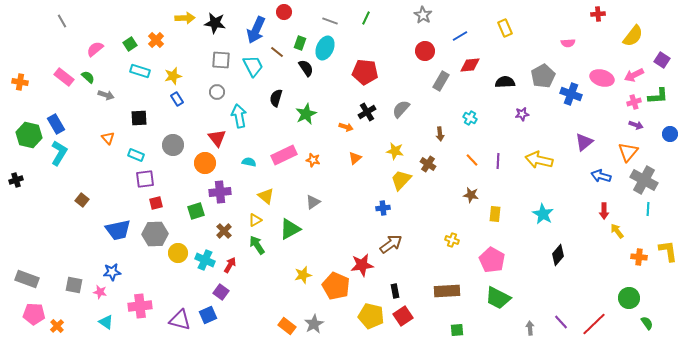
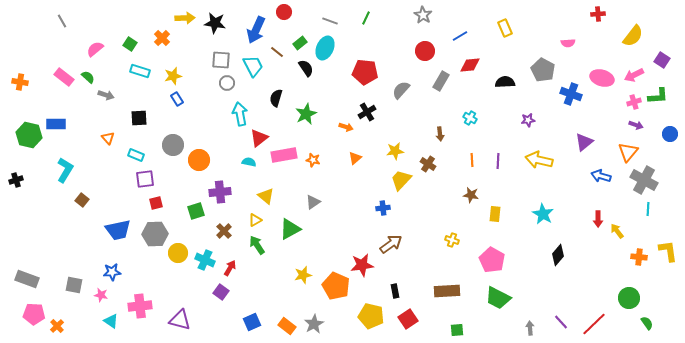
orange cross at (156, 40): moved 6 px right, 2 px up
green rectangle at (300, 43): rotated 32 degrees clockwise
green square at (130, 44): rotated 24 degrees counterclockwise
gray pentagon at (543, 76): moved 6 px up; rotated 15 degrees counterclockwise
gray circle at (217, 92): moved 10 px right, 9 px up
gray semicircle at (401, 109): moved 19 px up
purple star at (522, 114): moved 6 px right, 6 px down
cyan arrow at (239, 116): moved 1 px right, 2 px up
blue rectangle at (56, 124): rotated 60 degrees counterclockwise
red triangle at (217, 138): moved 42 px right; rotated 30 degrees clockwise
yellow star at (395, 151): rotated 18 degrees counterclockwise
cyan L-shape at (59, 153): moved 6 px right, 17 px down
pink rectangle at (284, 155): rotated 15 degrees clockwise
orange line at (472, 160): rotated 40 degrees clockwise
orange circle at (205, 163): moved 6 px left, 3 px up
red arrow at (604, 211): moved 6 px left, 8 px down
red arrow at (230, 265): moved 3 px down
pink star at (100, 292): moved 1 px right, 3 px down
blue square at (208, 315): moved 44 px right, 7 px down
red square at (403, 316): moved 5 px right, 3 px down
cyan triangle at (106, 322): moved 5 px right, 1 px up
